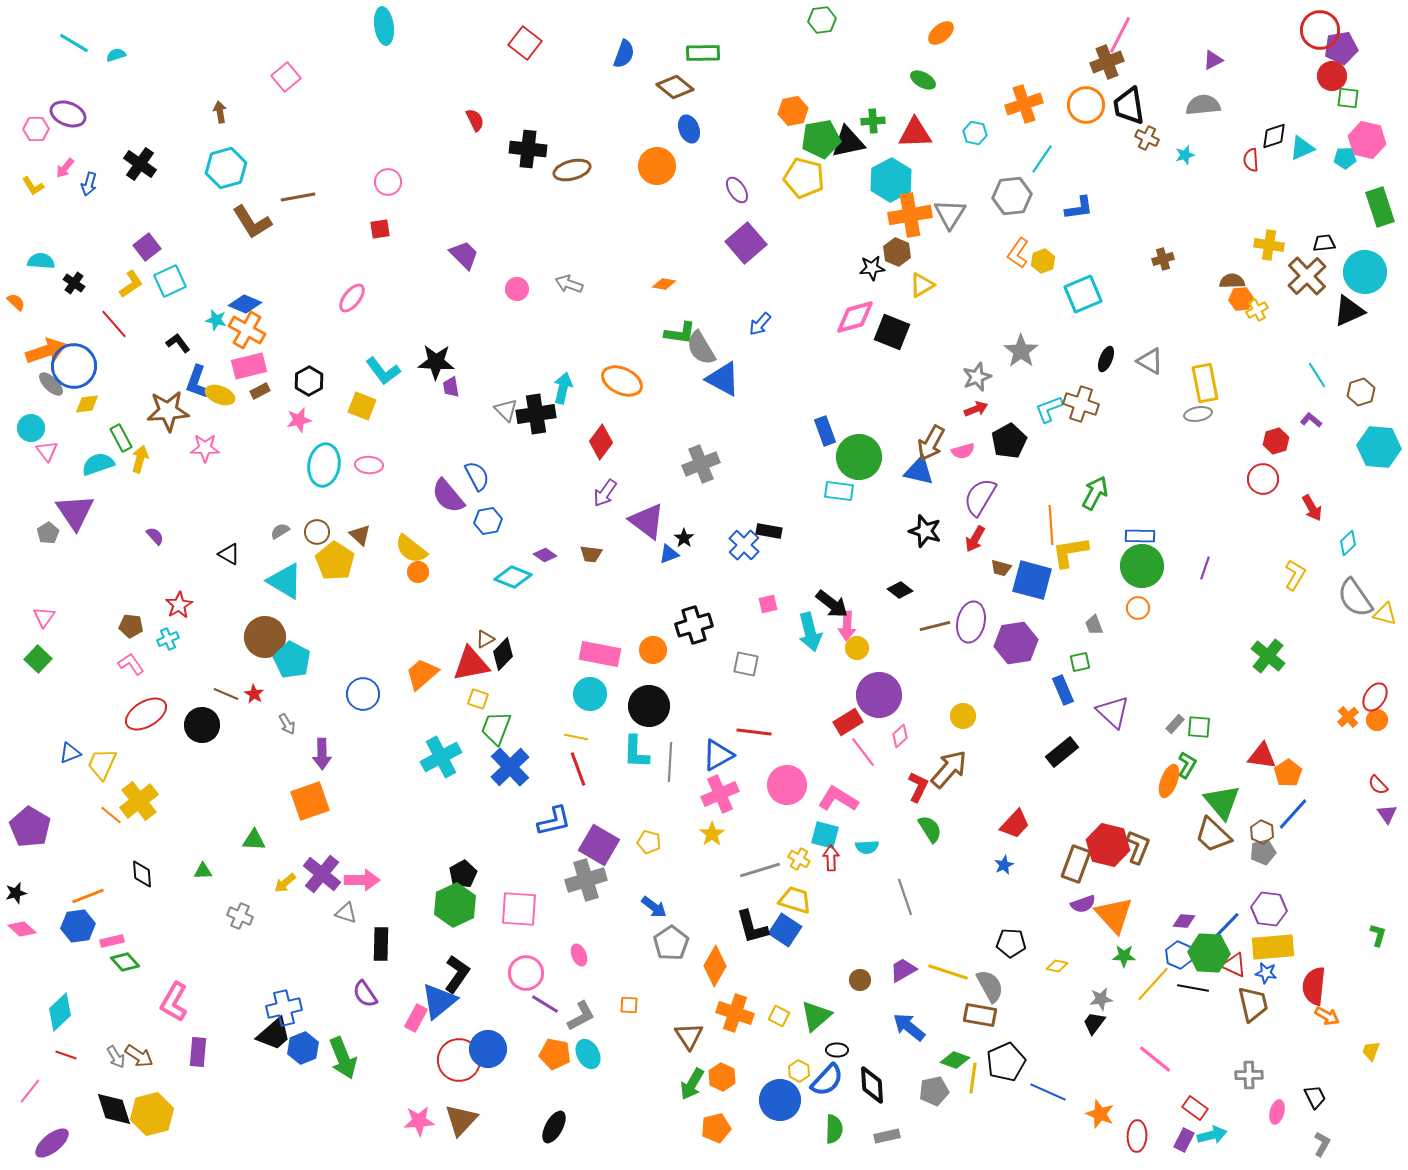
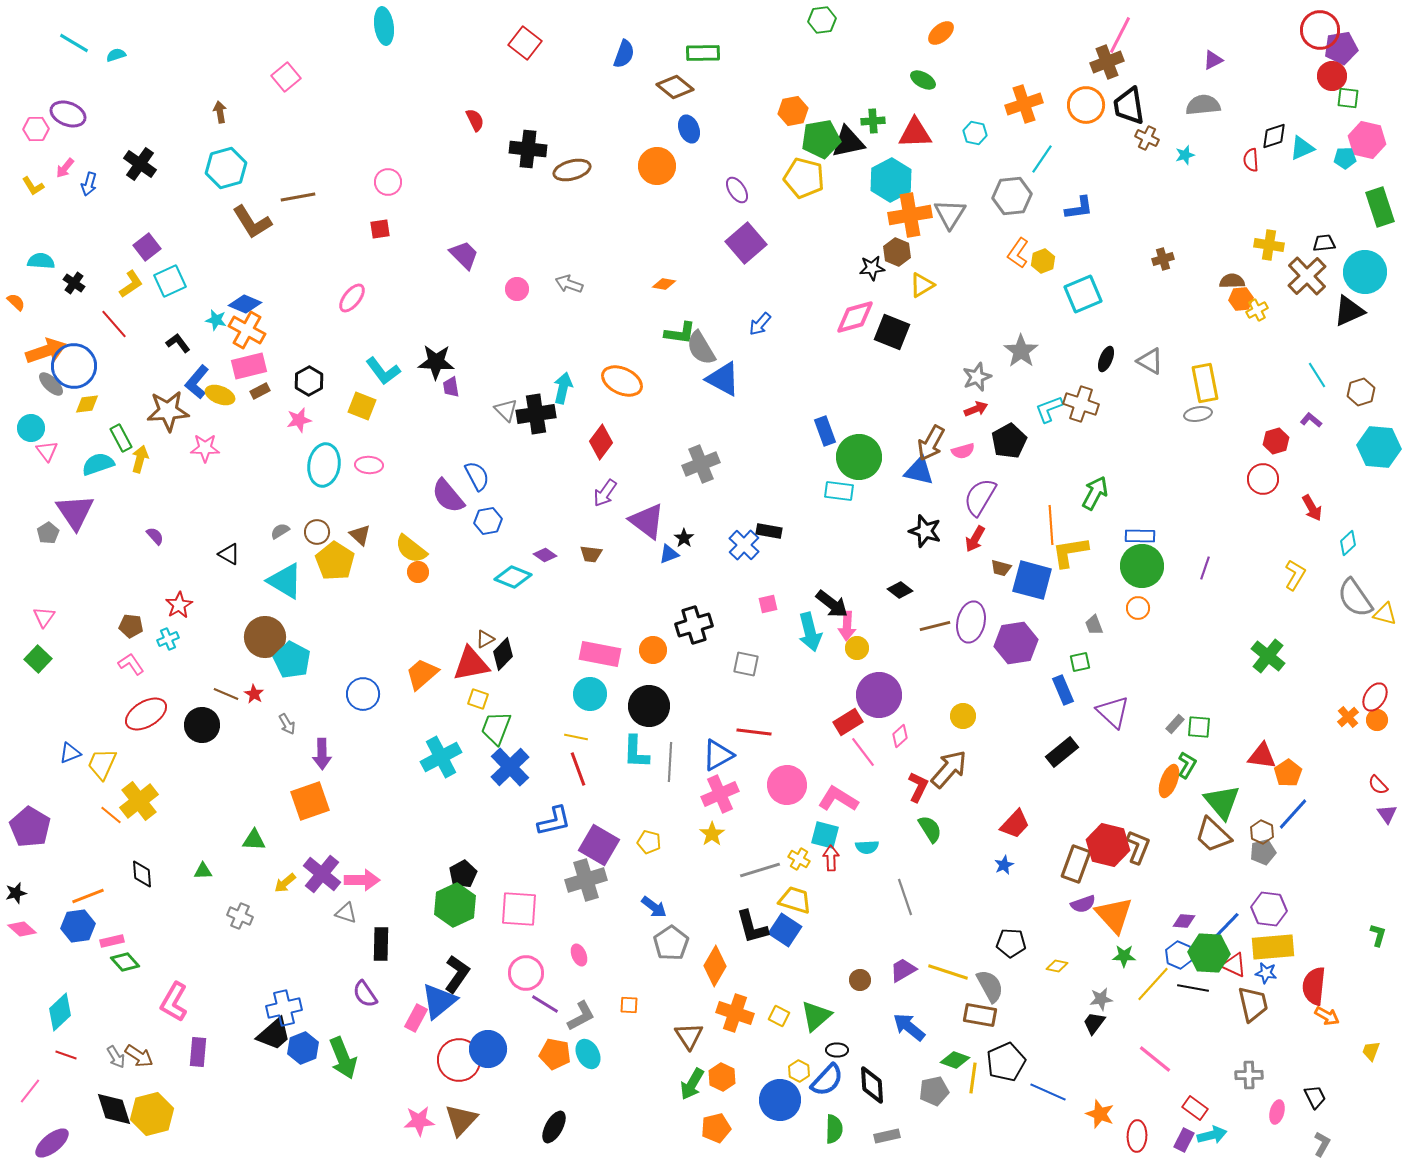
blue L-shape at (197, 382): rotated 20 degrees clockwise
